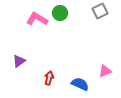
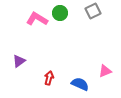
gray square: moved 7 px left
